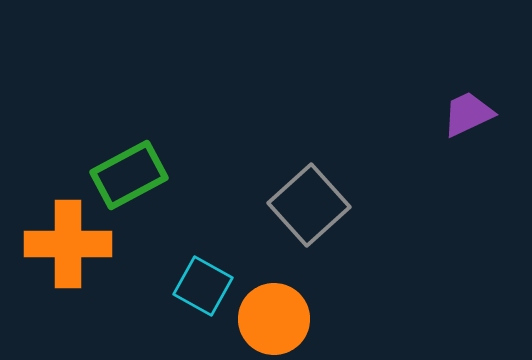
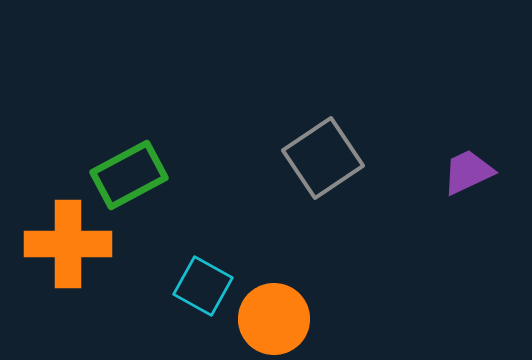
purple trapezoid: moved 58 px down
gray square: moved 14 px right, 47 px up; rotated 8 degrees clockwise
